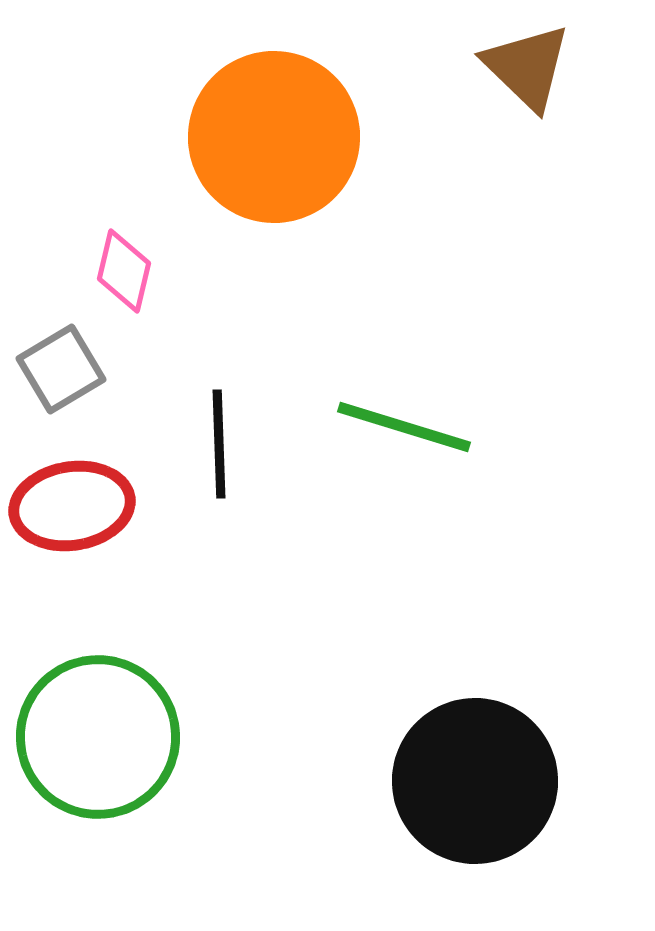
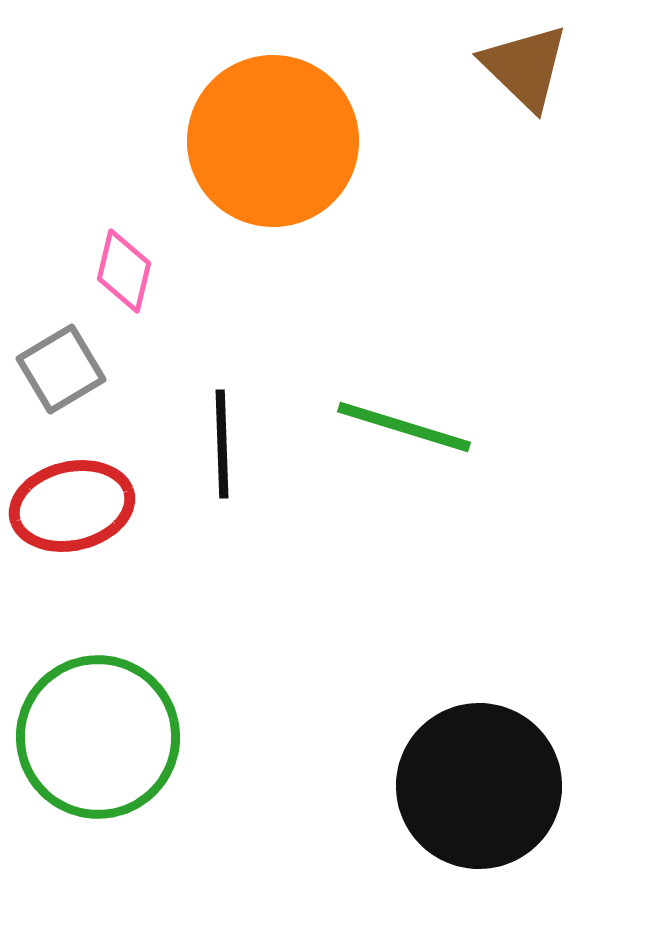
brown triangle: moved 2 px left
orange circle: moved 1 px left, 4 px down
black line: moved 3 px right
red ellipse: rotated 4 degrees counterclockwise
black circle: moved 4 px right, 5 px down
